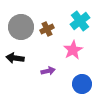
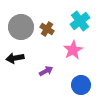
brown cross: rotated 32 degrees counterclockwise
black arrow: rotated 18 degrees counterclockwise
purple arrow: moved 2 px left; rotated 16 degrees counterclockwise
blue circle: moved 1 px left, 1 px down
